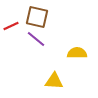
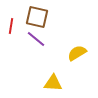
red line: rotated 56 degrees counterclockwise
yellow semicircle: rotated 30 degrees counterclockwise
yellow triangle: moved 1 px left, 2 px down
